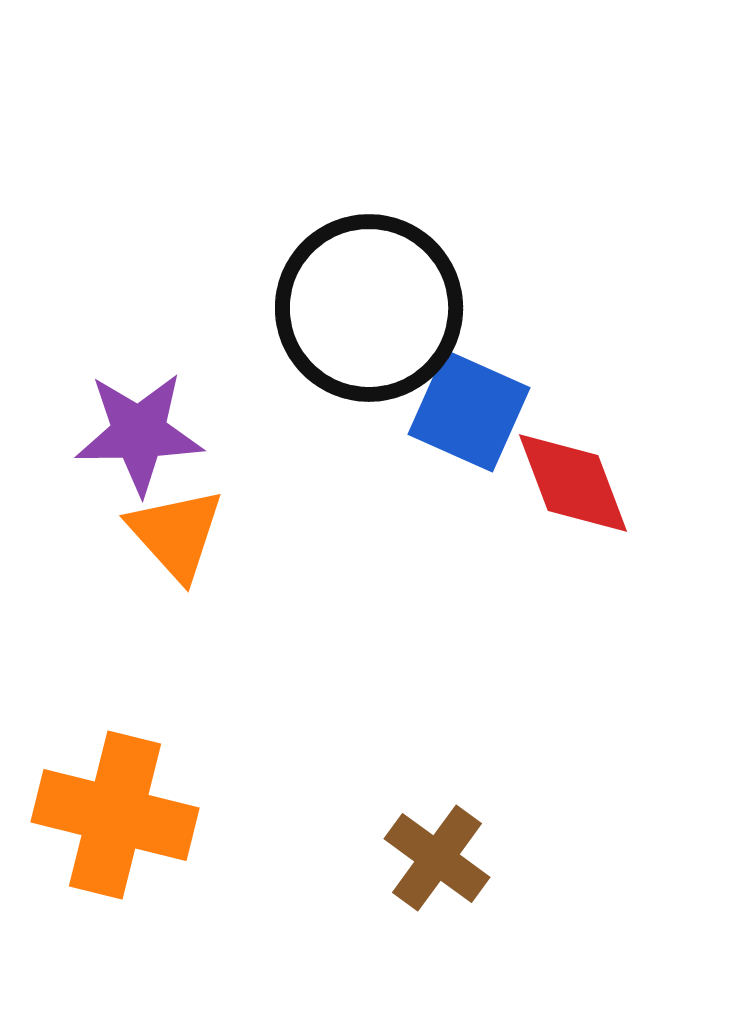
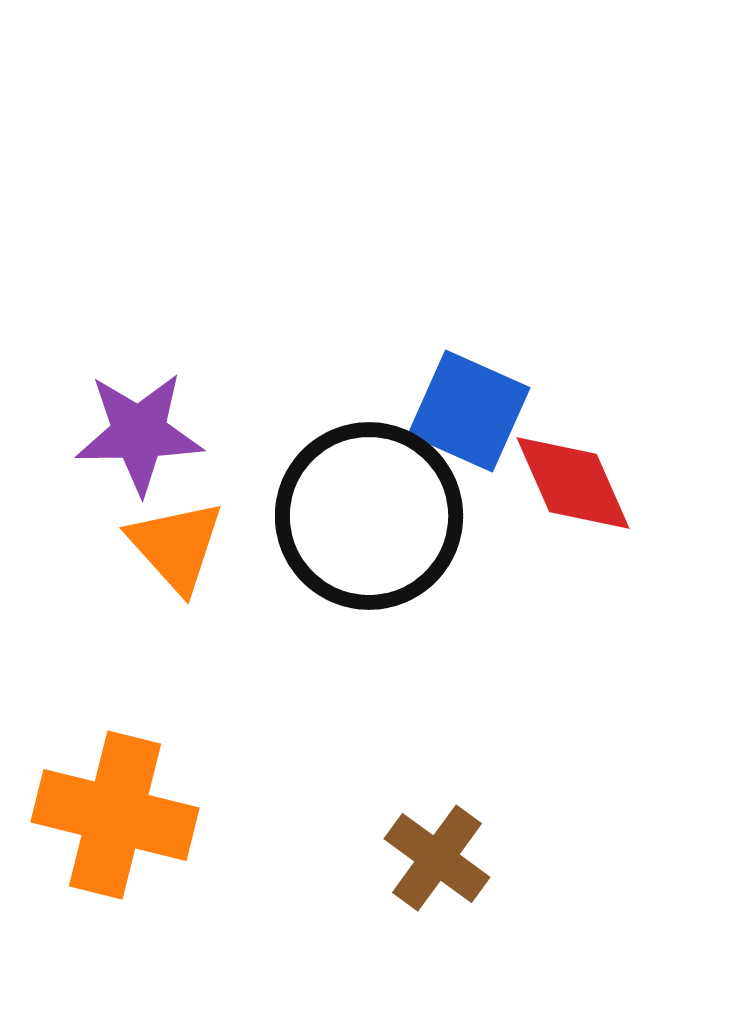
black circle: moved 208 px down
red diamond: rotated 3 degrees counterclockwise
orange triangle: moved 12 px down
